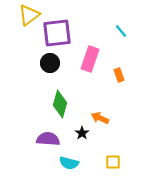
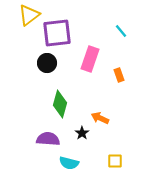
black circle: moved 3 px left
yellow square: moved 2 px right, 1 px up
